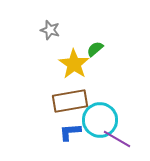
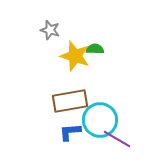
green semicircle: rotated 42 degrees clockwise
yellow star: moved 1 px right, 8 px up; rotated 16 degrees counterclockwise
